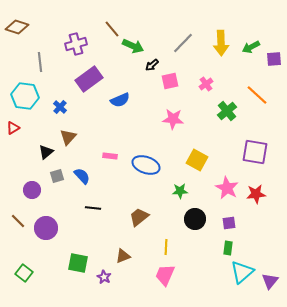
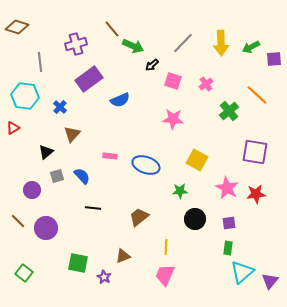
pink square at (170, 81): moved 3 px right; rotated 30 degrees clockwise
green cross at (227, 111): moved 2 px right
brown triangle at (68, 137): moved 4 px right, 3 px up
